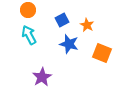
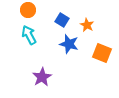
blue square: rotated 32 degrees counterclockwise
